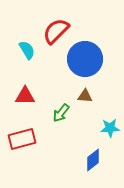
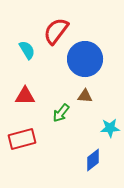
red semicircle: rotated 8 degrees counterclockwise
